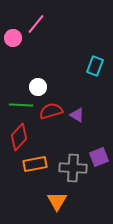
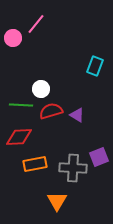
white circle: moved 3 px right, 2 px down
red diamond: rotated 44 degrees clockwise
